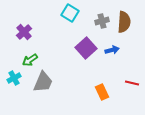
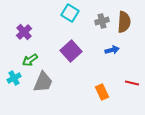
purple square: moved 15 px left, 3 px down
